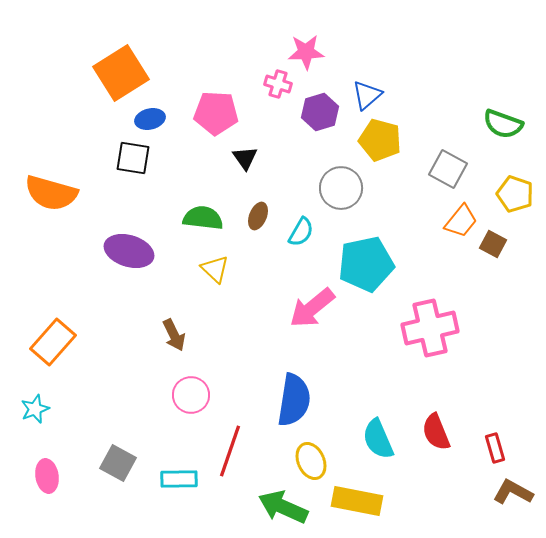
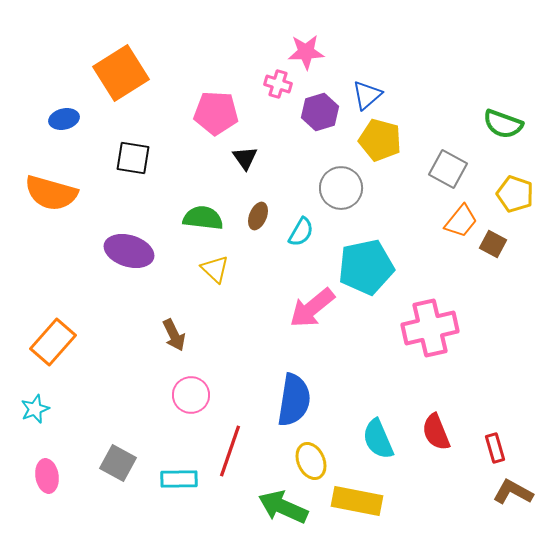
blue ellipse at (150, 119): moved 86 px left
cyan pentagon at (366, 264): moved 3 px down
